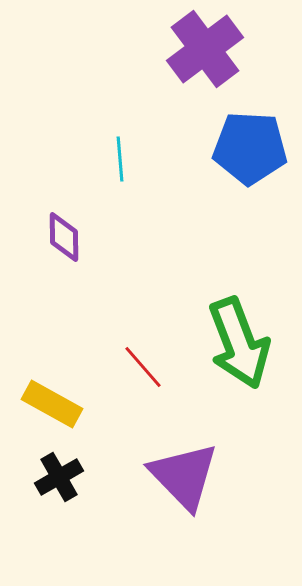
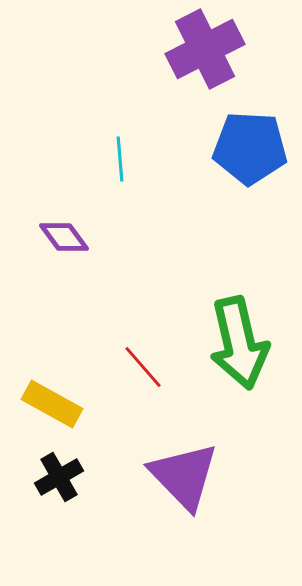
purple cross: rotated 10 degrees clockwise
purple diamond: rotated 36 degrees counterclockwise
green arrow: rotated 8 degrees clockwise
